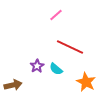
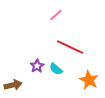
orange star: moved 3 px right, 2 px up
